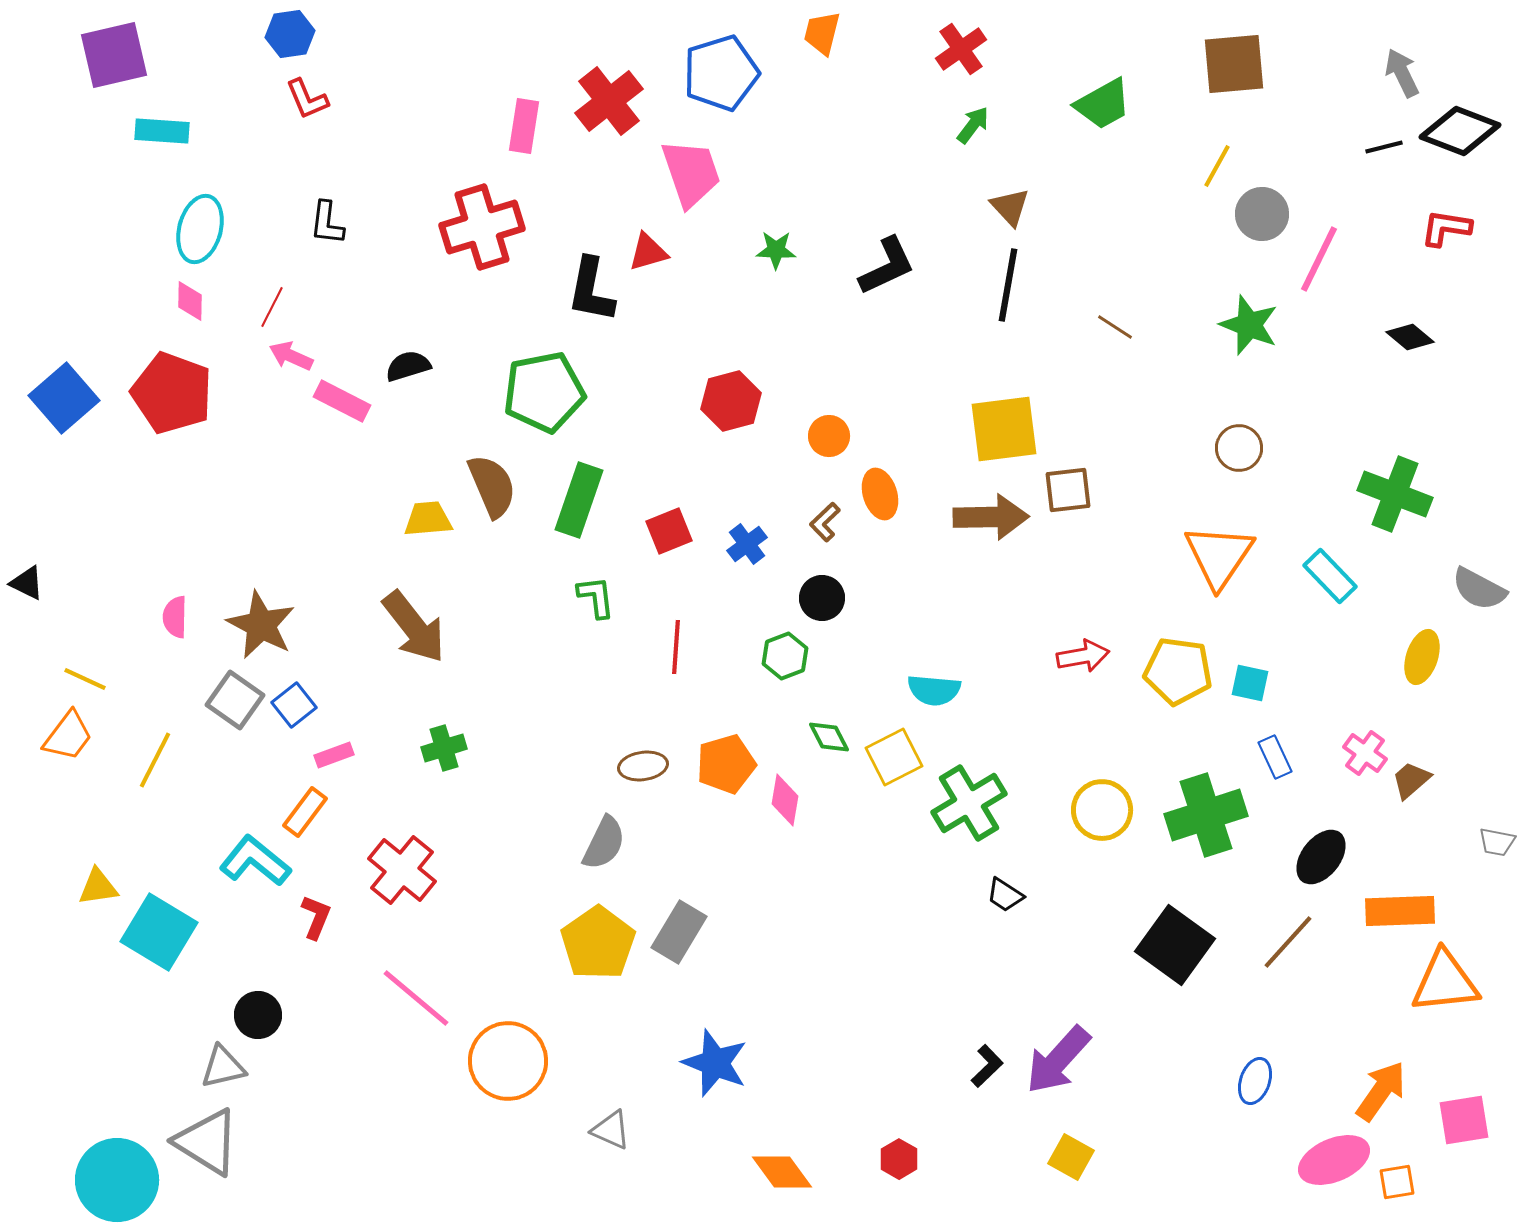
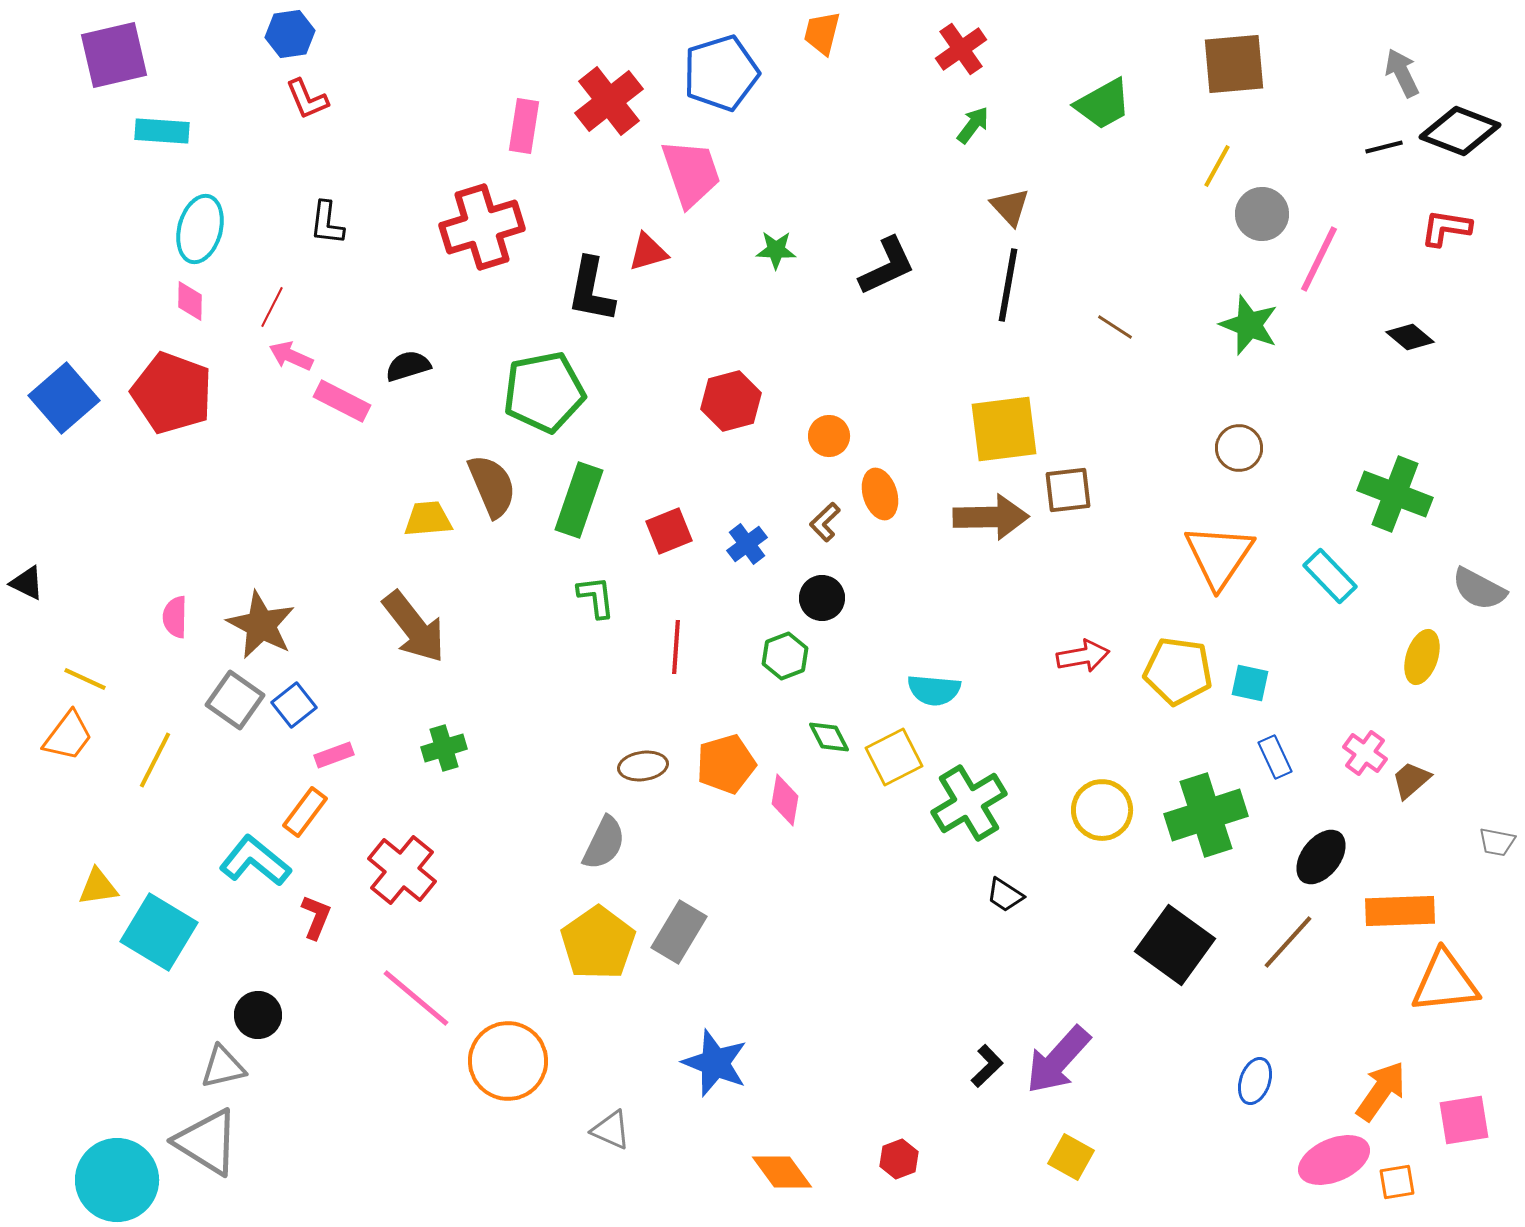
red hexagon at (899, 1159): rotated 9 degrees clockwise
